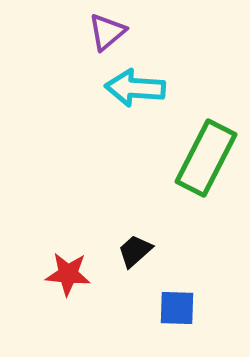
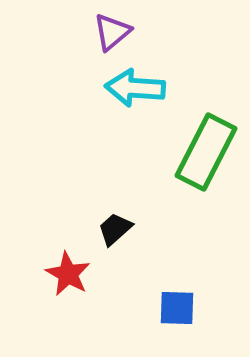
purple triangle: moved 5 px right
green rectangle: moved 6 px up
black trapezoid: moved 20 px left, 22 px up
red star: rotated 24 degrees clockwise
